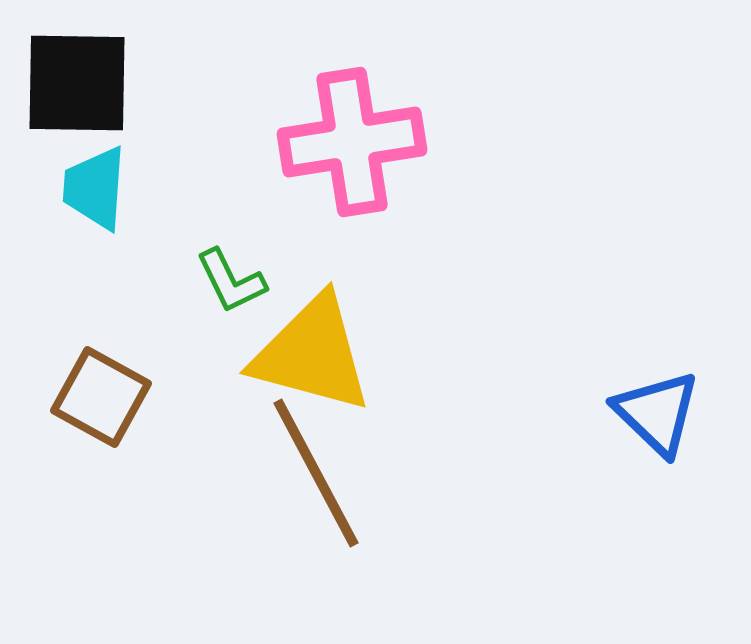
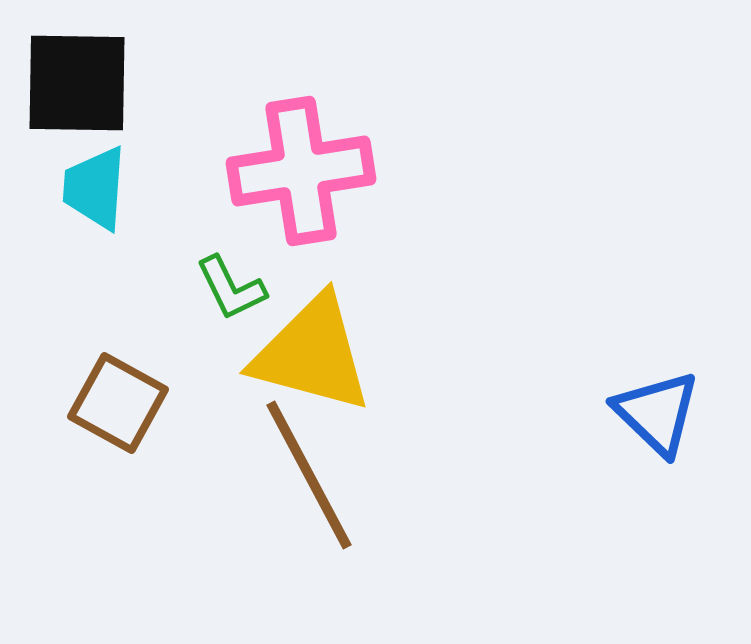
pink cross: moved 51 px left, 29 px down
green L-shape: moved 7 px down
brown square: moved 17 px right, 6 px down
brown line: moved 7 px left, 2 px down
